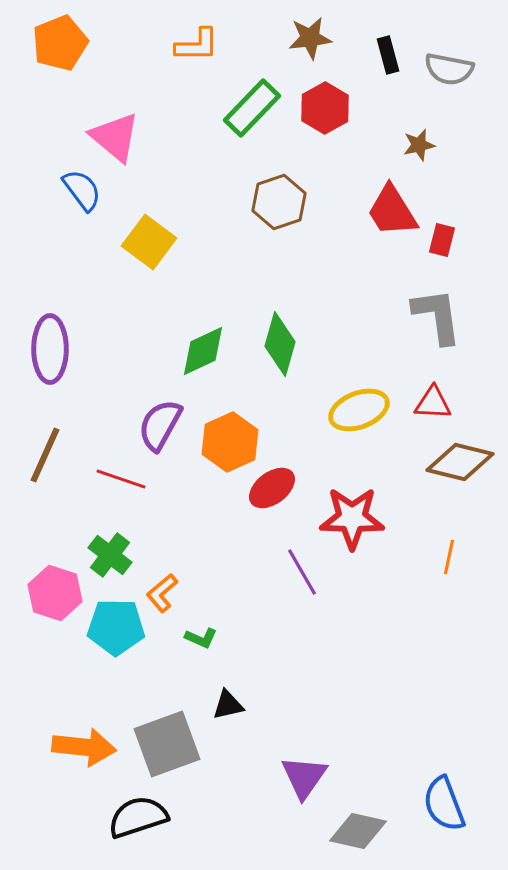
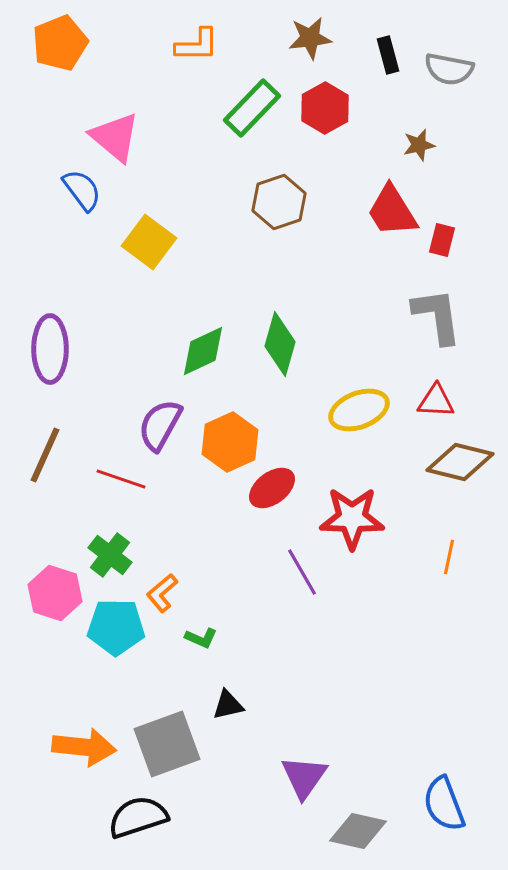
red triangle at (433, 403): moved 3 px right, 2 px up
